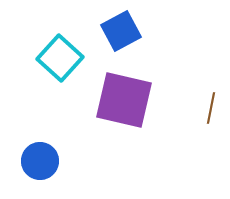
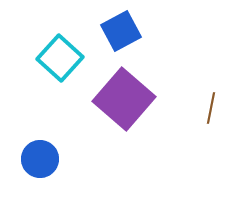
purple square: moved 1 px up; rotated 28 degrees clockwise
blue circle: moved 2 px up
